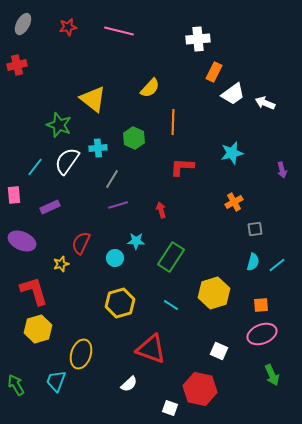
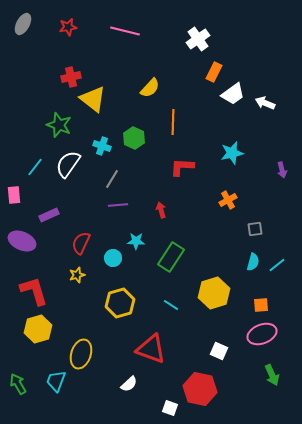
pink line at (119, 31): moved 6 px right
white cross at (198, 39): rotated 30 degrees counterclockwise
red cross at (17, 65): moved 54 px right, 12 px down
cyan cross at (98, 148): moved 4 px right, 2 px up; rotated 24 degrees clockwise
white semicircle at (67, 161): moved 1 px right, 3 px down
orange cross at (234, 202): moved 6 px left, 2 px up
purple line at (118, 205): rotated 12 degrees clockwise
purple rectangle at (50, 207): moved 1 px left, 8 px down
cyan circle at (115, 258): moved 2 px left
yellow star at (61, 264): moved 16 px right, 11 px down
green arrow at (16, 385): moved 2 px right, 1 px up
